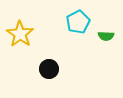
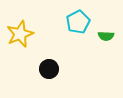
yellow star: rotated 16 degrees clockwise
